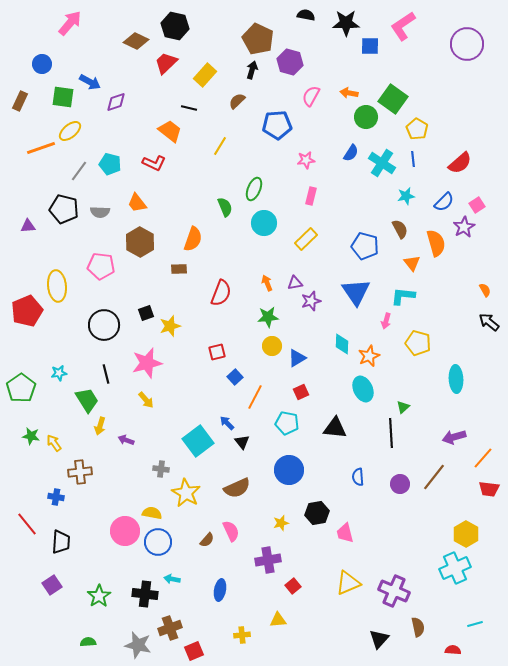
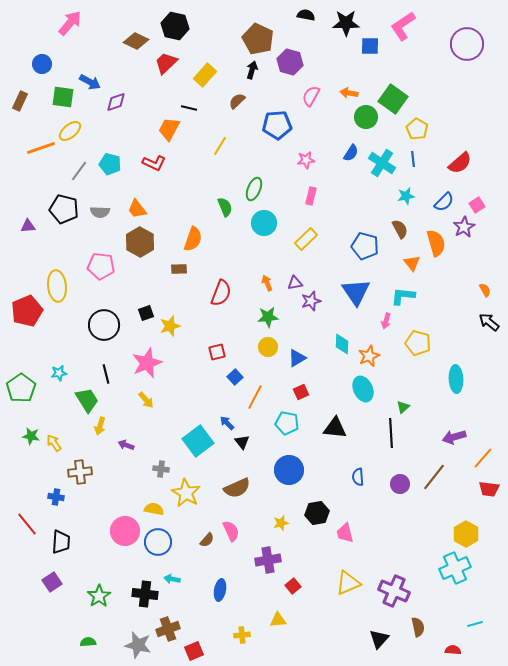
orange trapezoid at (170, 131): moved 1 px left, 2 px up; rotated 100 degrees counterclockwise
orange trapezoid at (137, 203): moved 6 px down
yellow circle at (272, 346): moved 4 px left, 1 px down
pink star at (147, 363): rotated 8 degrees counterclockwise
purple arrow at (126, 440): moved 5 px down
yellow semicircle at (152, 513): moved 2 px right, 4 px up
purple square at (52, 585): moved 3 px up
brown cross at (170, 628): moved 2 px left, 1 px down
